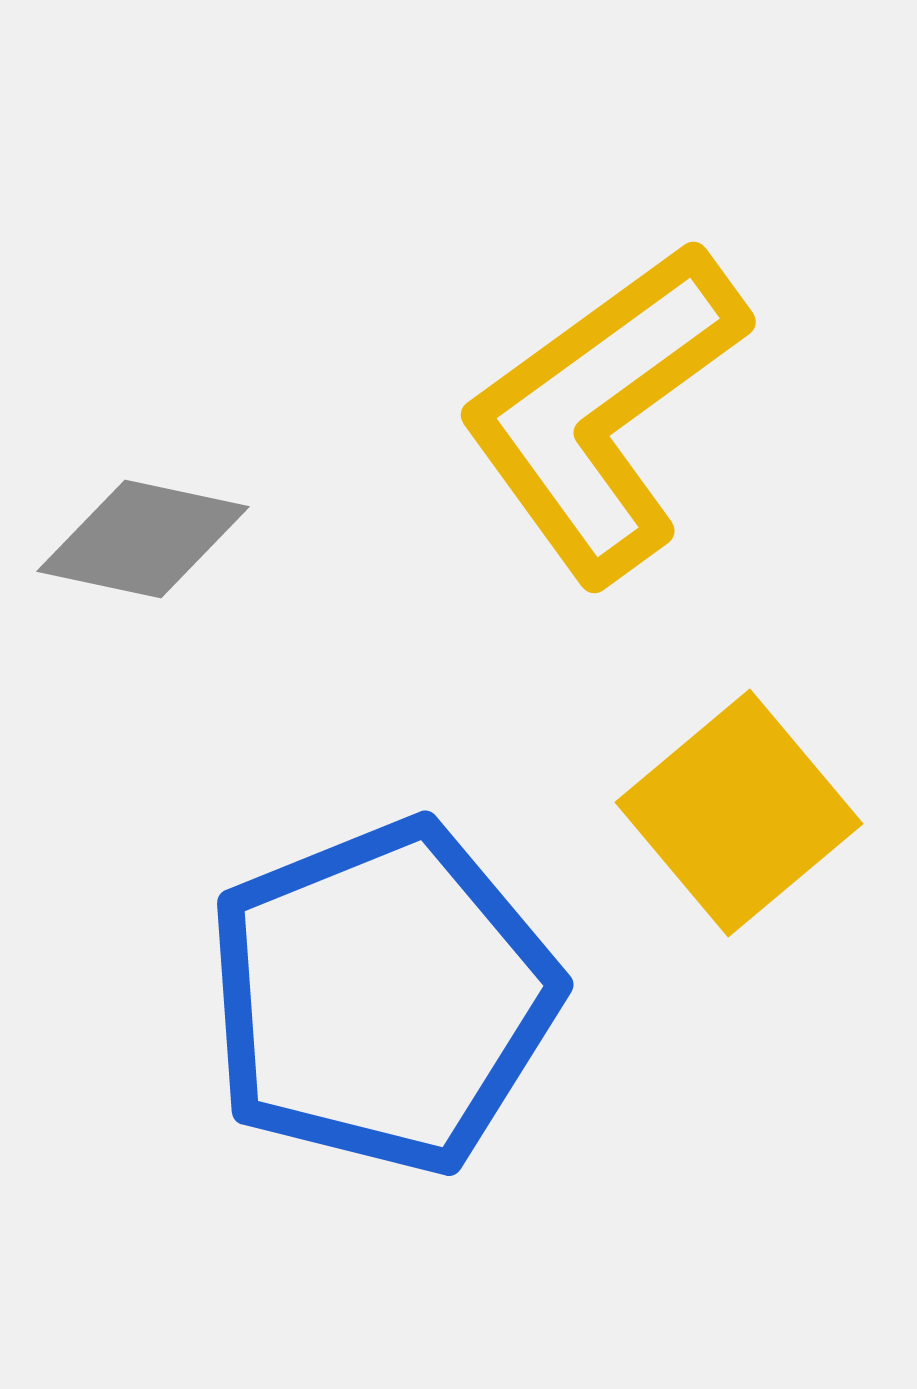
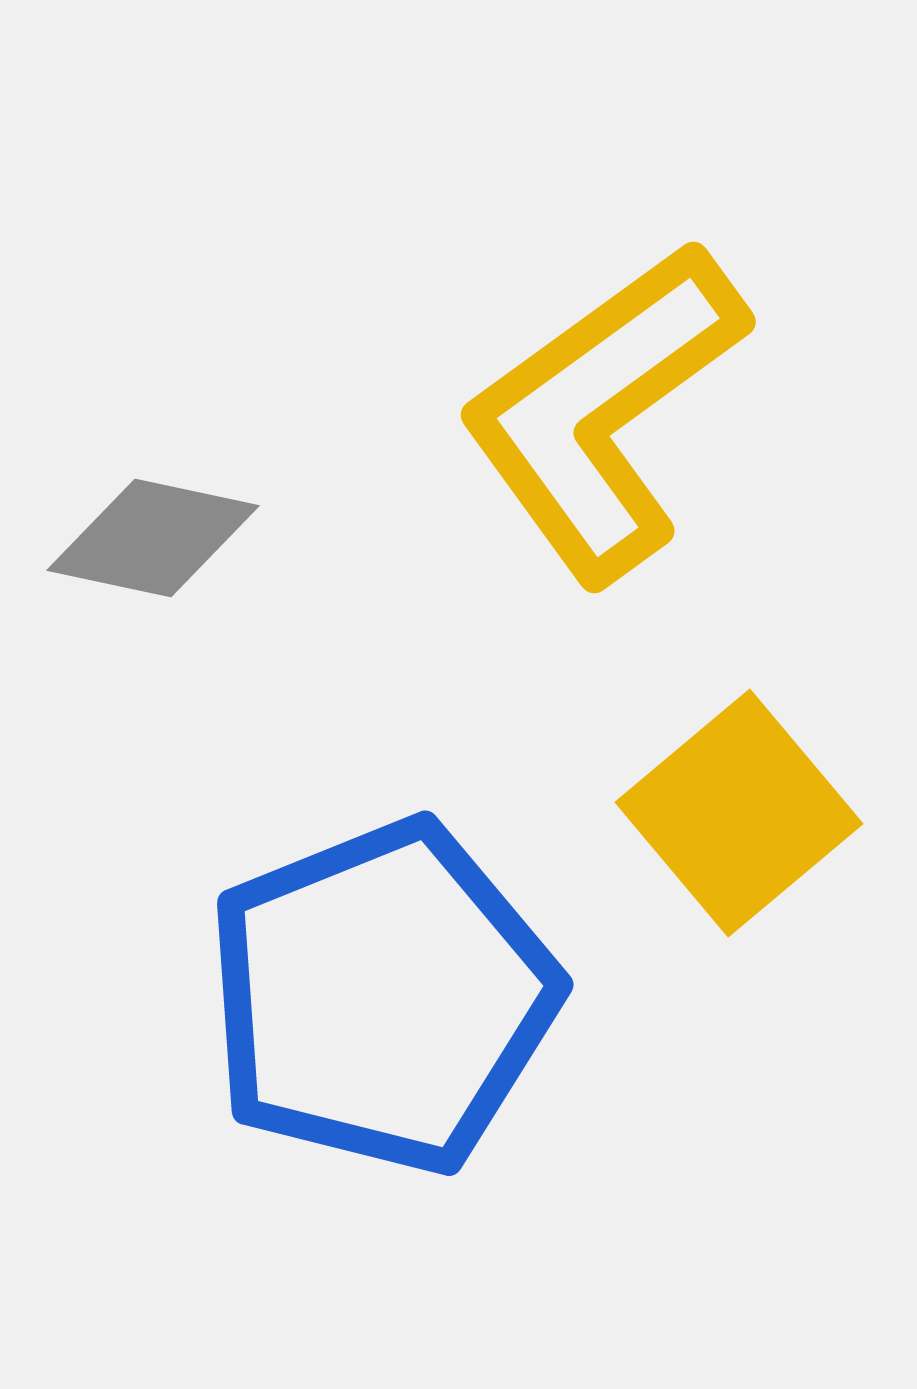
gray diamond: moved 10 px right, 1 px up
